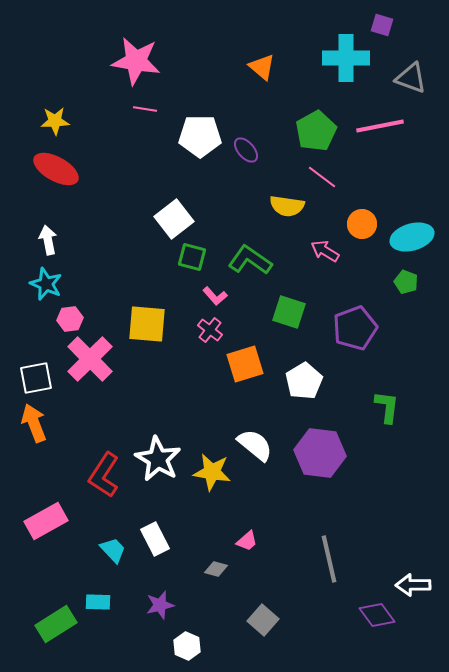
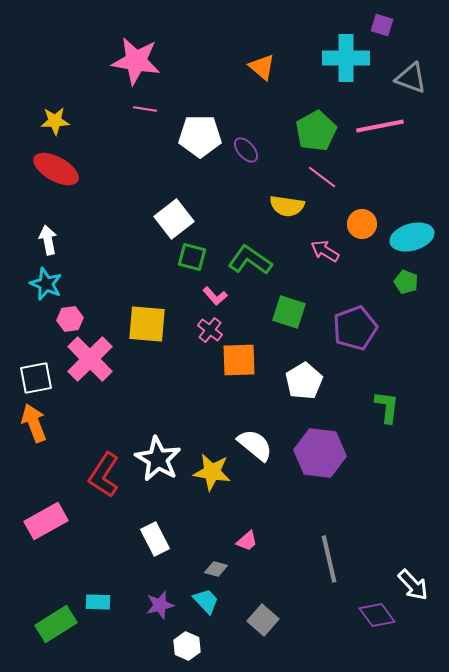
orange square at (245, 364): moved 6 px left, 4 px up; rotated 15 degrees clockwise
cyan trapezoid at (113, 550): moved 93 px right, 51 px down
white arrow at (413, 585): rotated 132 degrees counterclockwise
